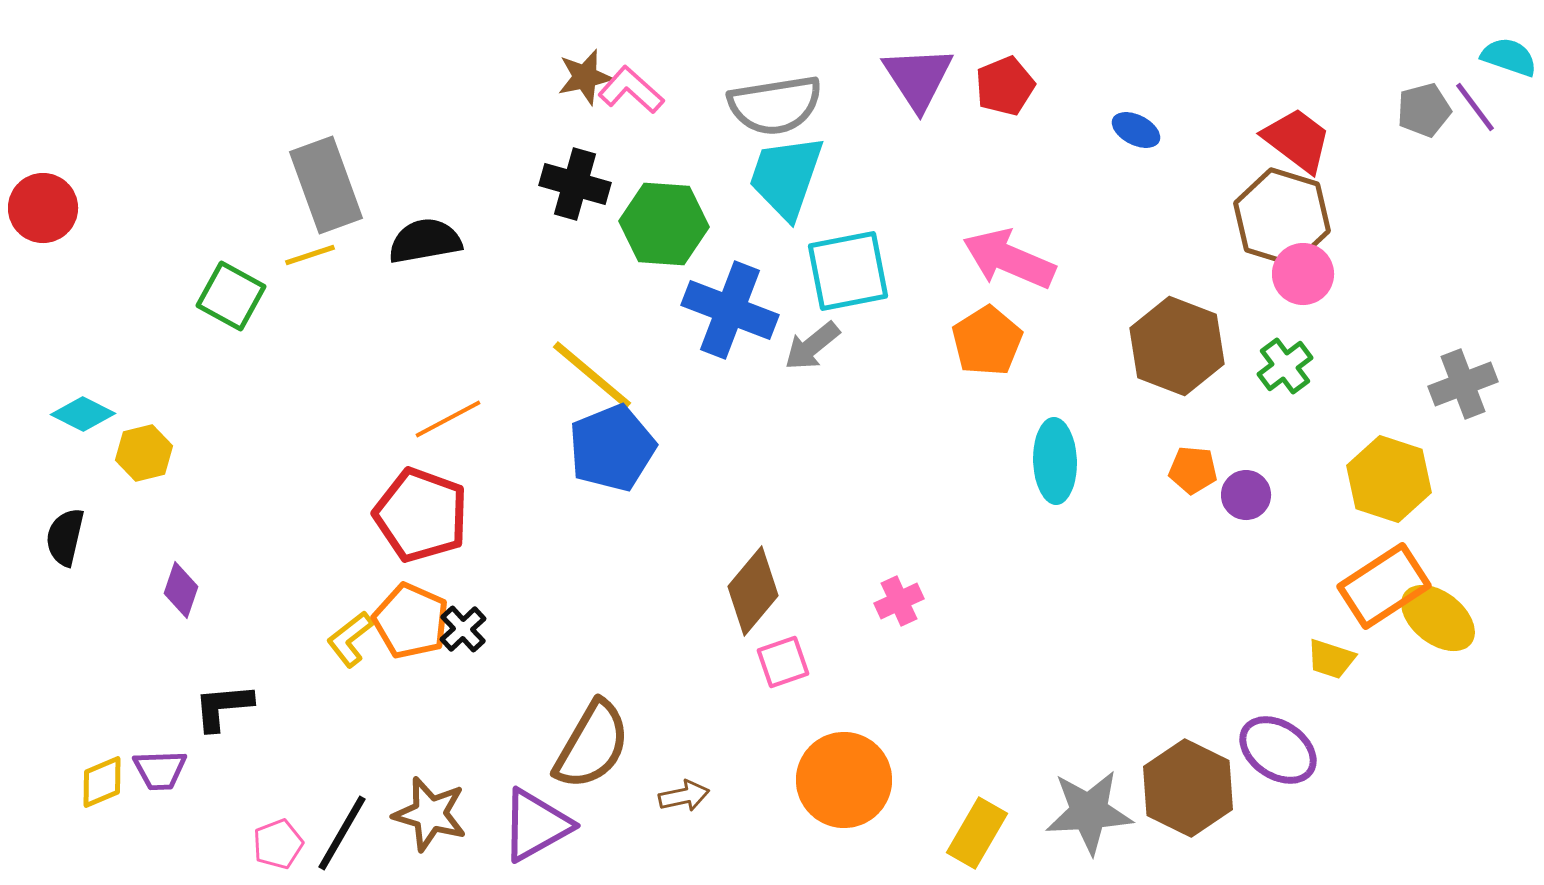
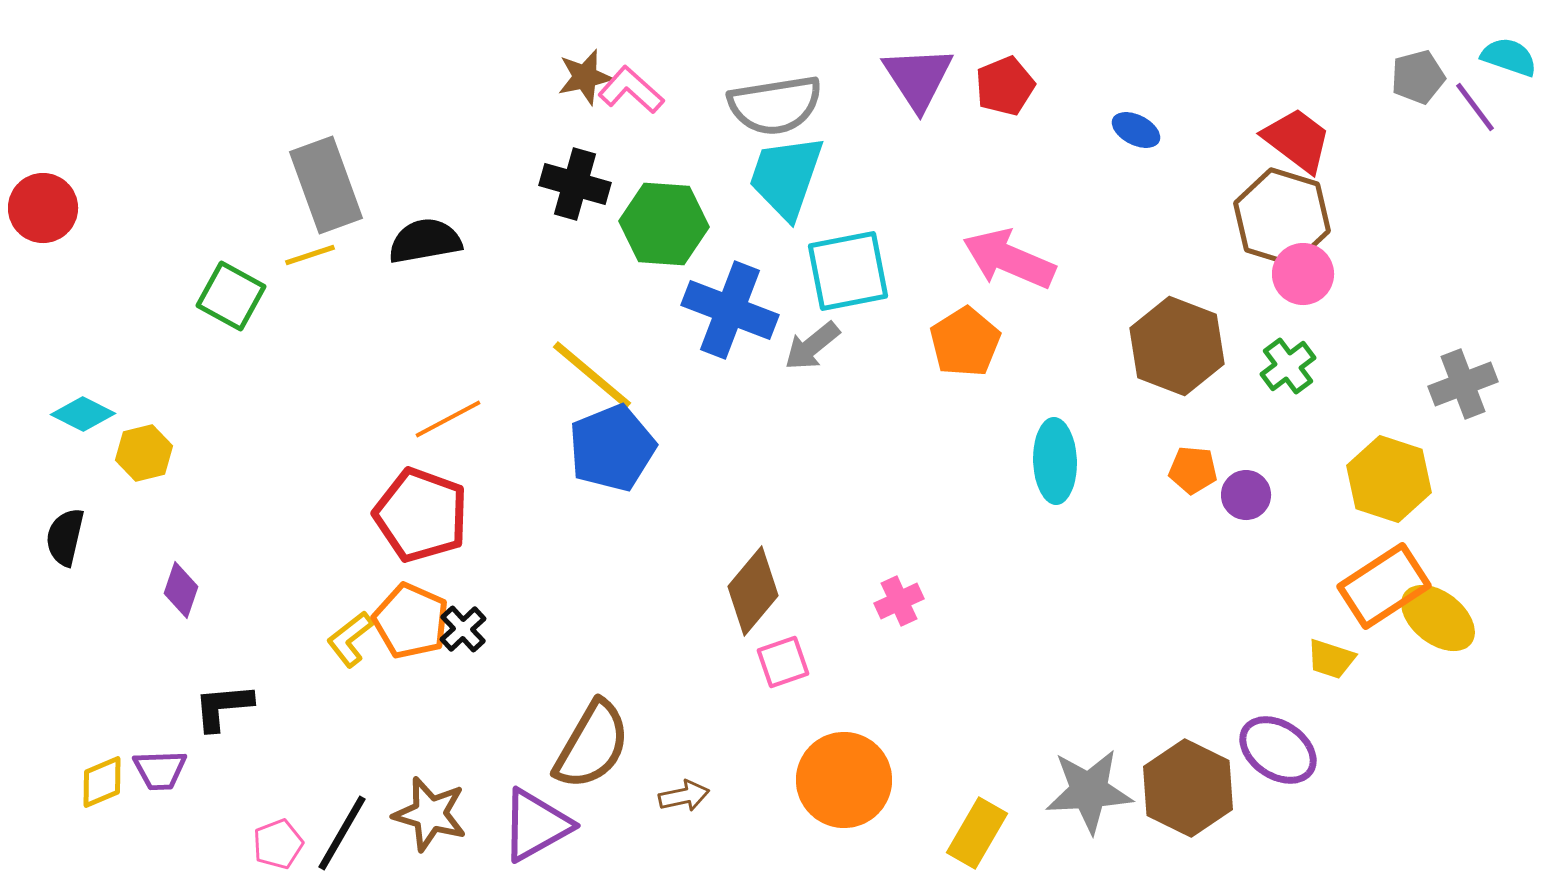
gray pentagon at (1424, 110): moved 6 px left, 33 px up
orange pentagon at (987, 341): moved 22 px left, 1 px down
green cross at (1285, 366): moved 3 px right
gray star at (1089, 812): moved 21 px up
